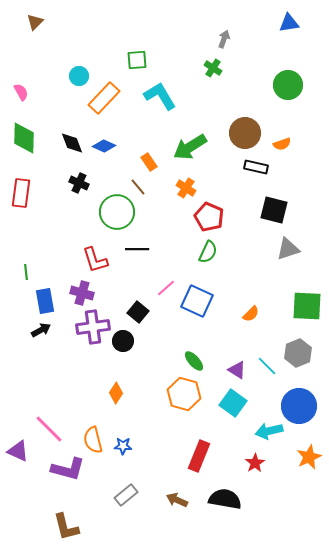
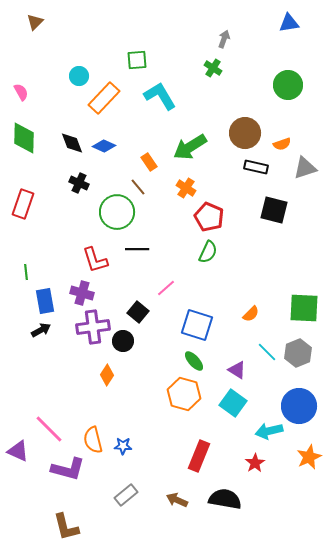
red rectangle at (21, 193): moved 2 px right, 11 px down; rotated 12 degrees clockwise
gray triangle at (288, 249): moved 17 px right, 81 px up
blue square at (197, 301): moved 24 px down; rotated 8 degrees counterclockwise
green square at (307, 306): moved 3 px left, 2 px down
cyan line at (267, 366): moved 14 px up
orange diamond at (116, 393): moved 9 px left, 18 px up
